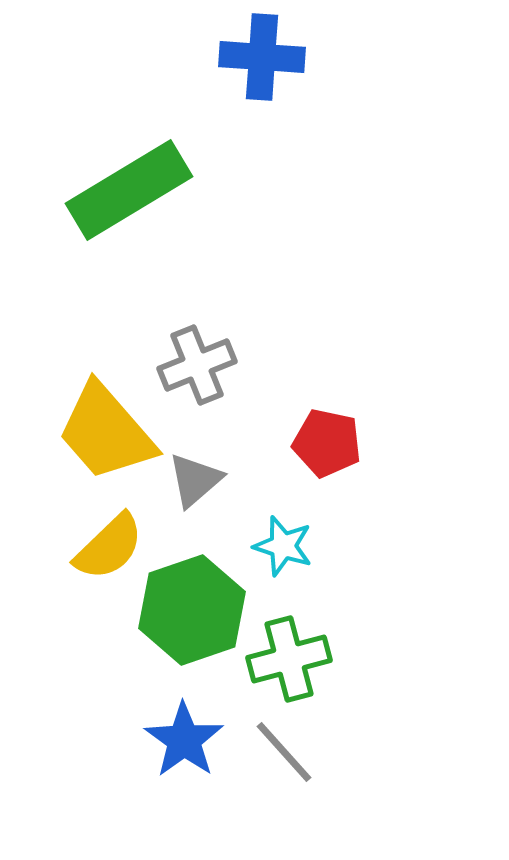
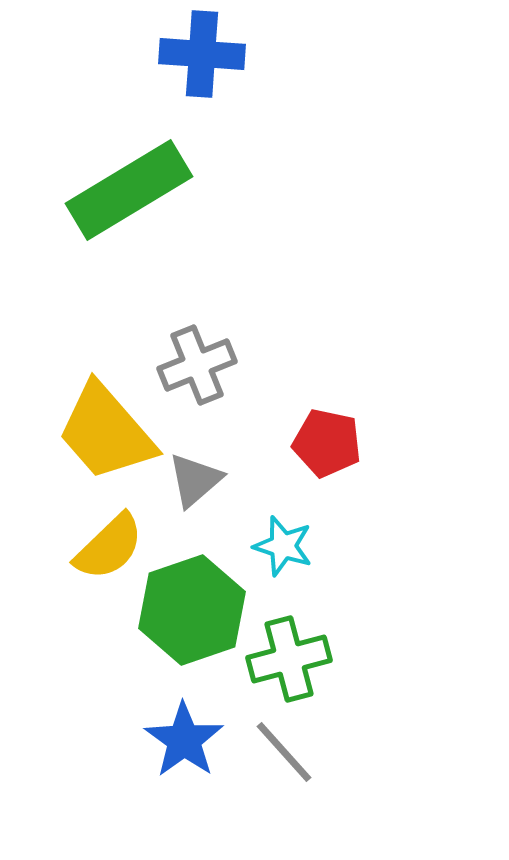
blue cross: moved 60 px left, 3 px up
